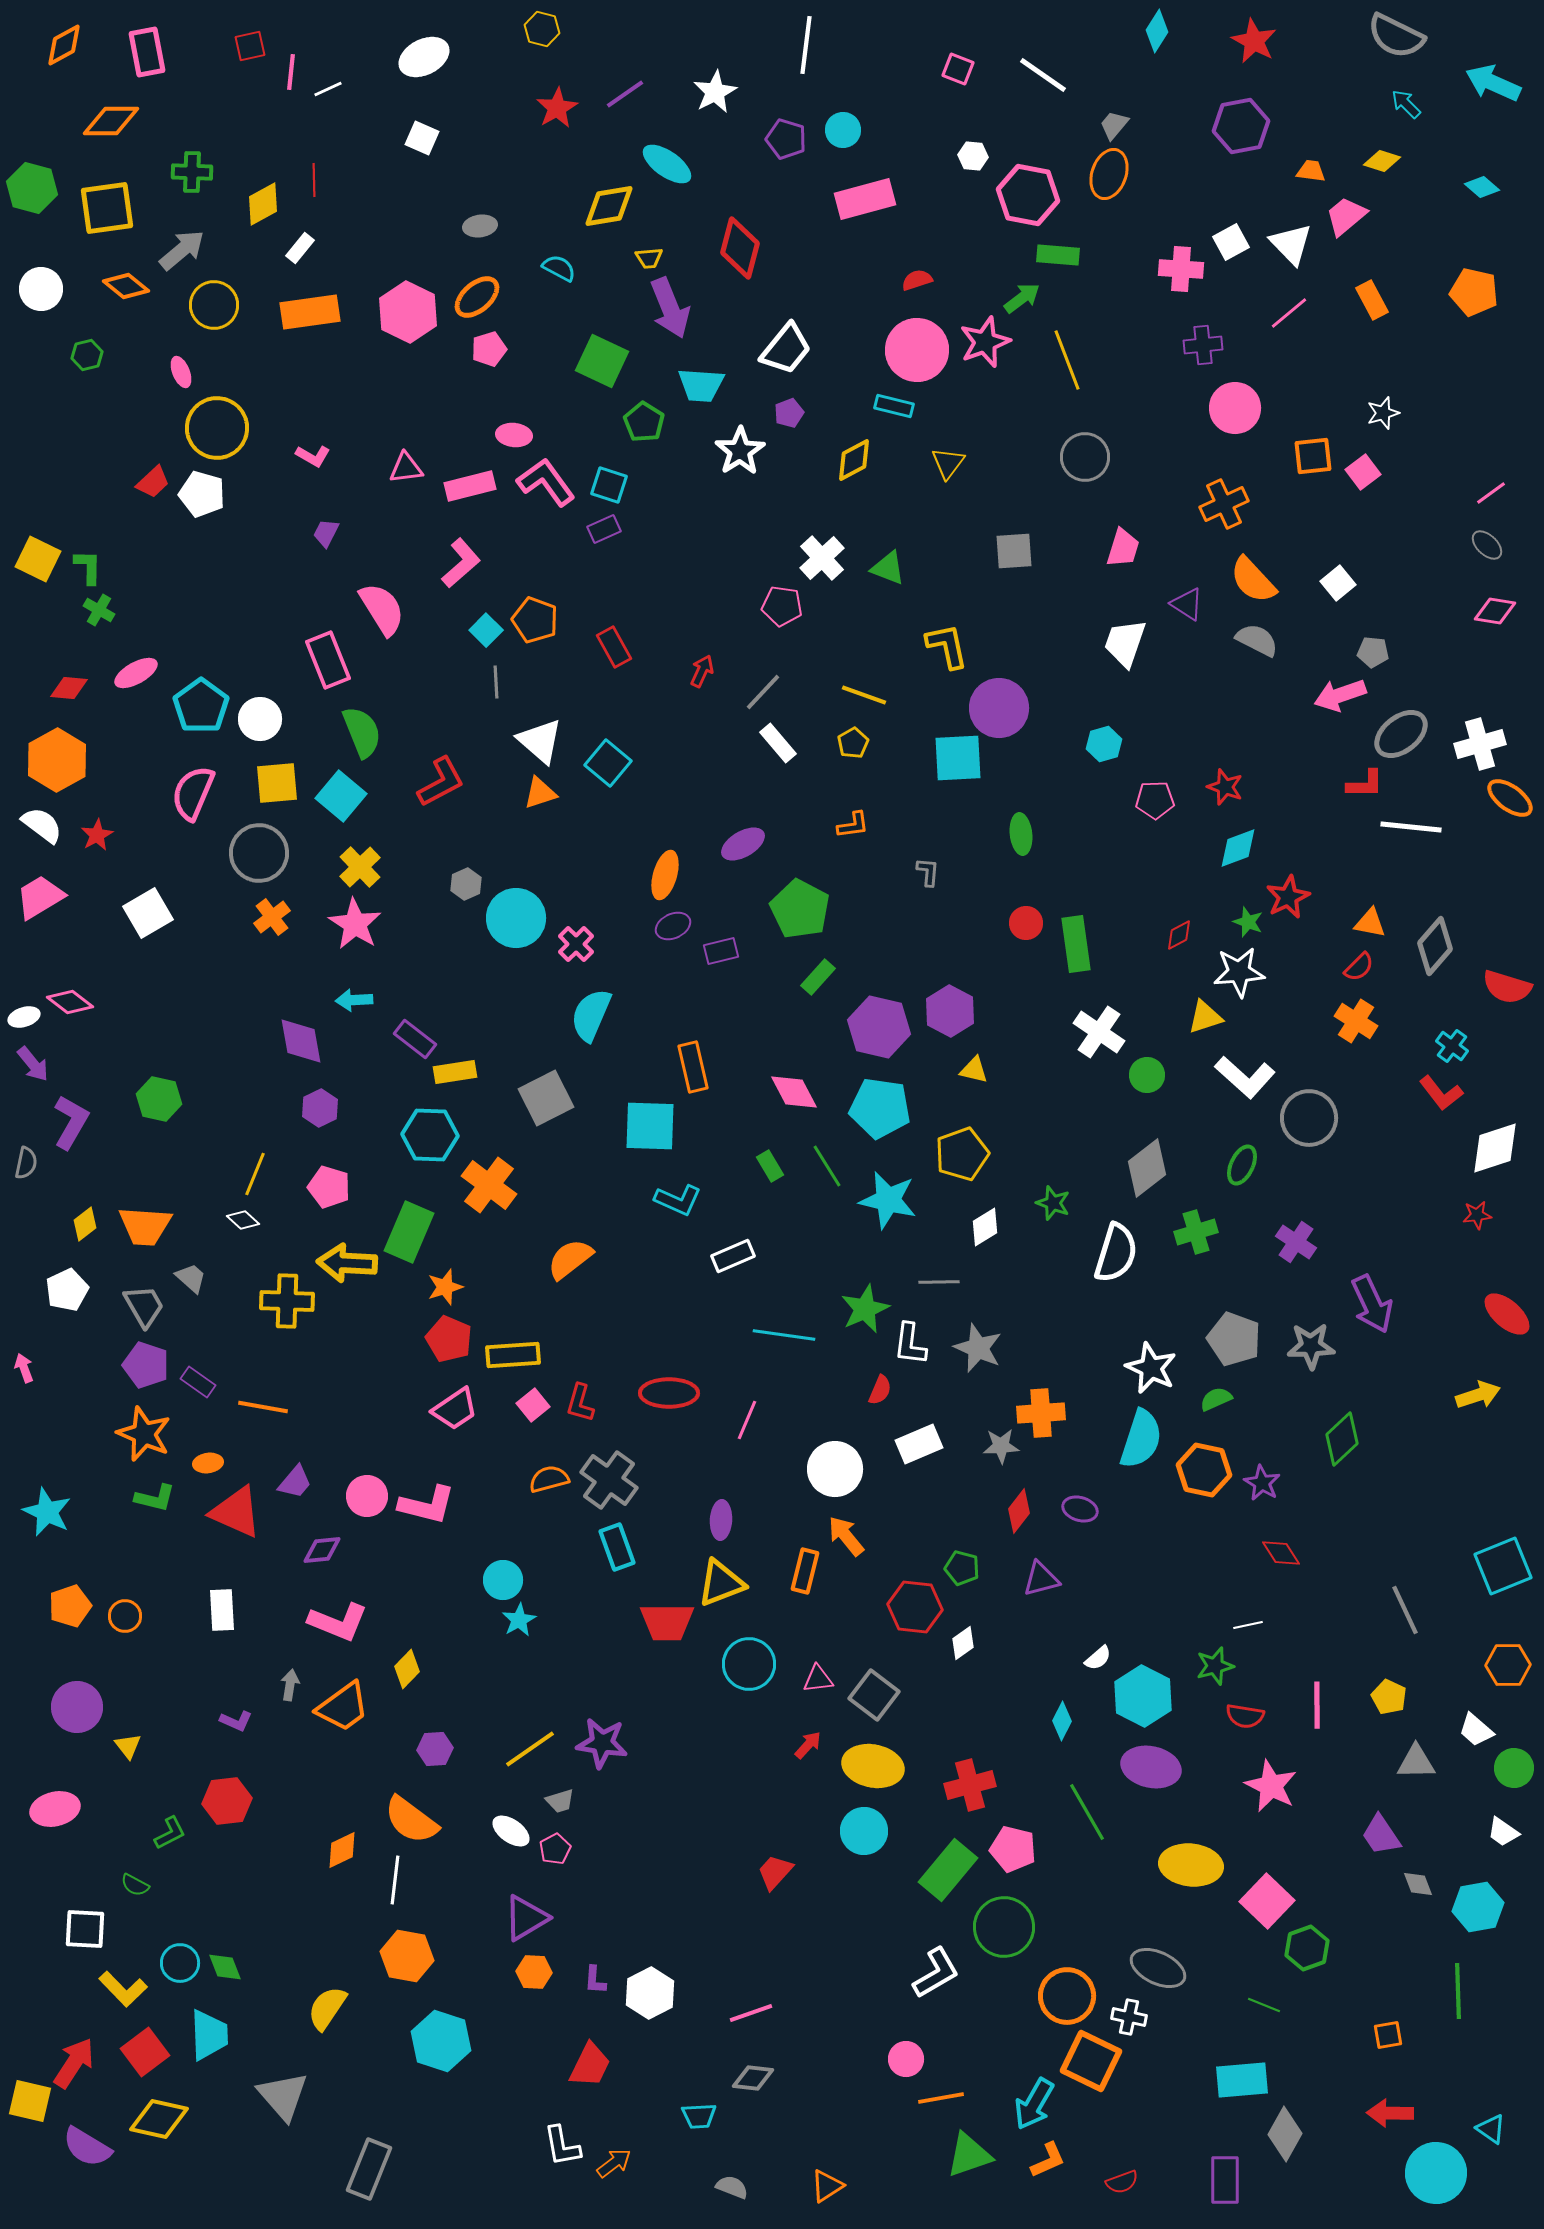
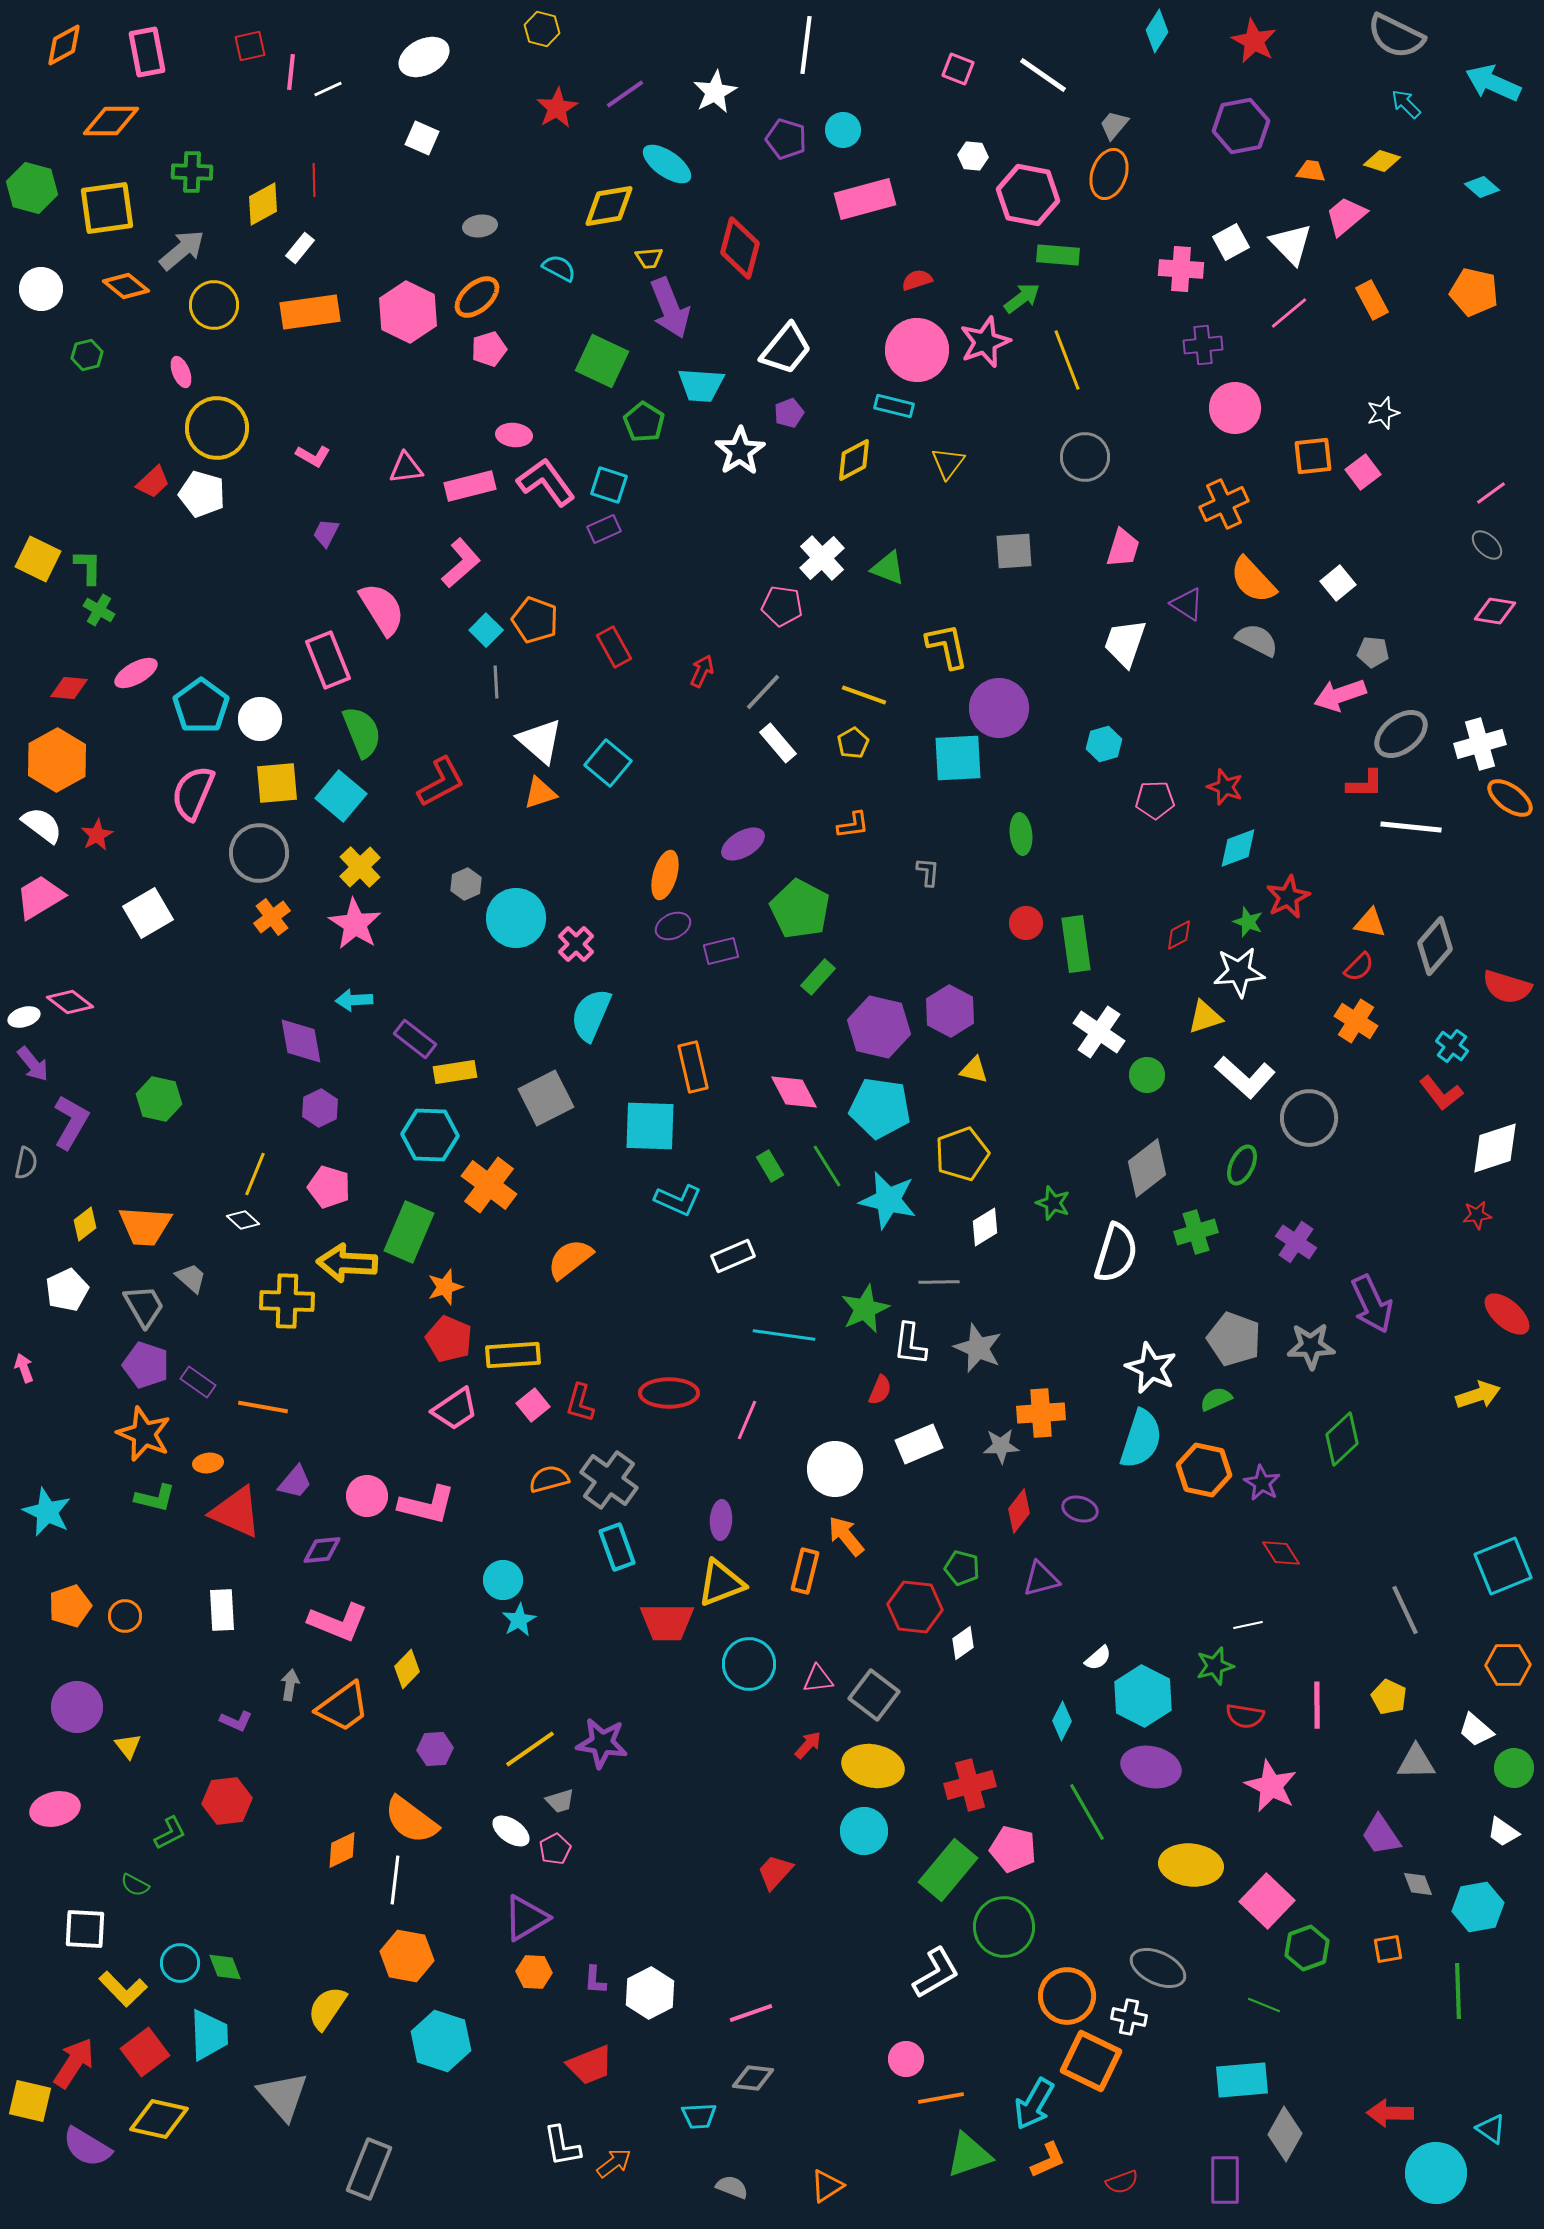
orange square at (1388, 2035): moved 86 px up
red trapezoid at (590, 2065): rotated 42 degrees clockwise
